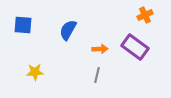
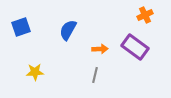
blue square: moved 2 px left, 2 px down; rotated 24 degrees counterclockwise
gray line: moved 2 px left
